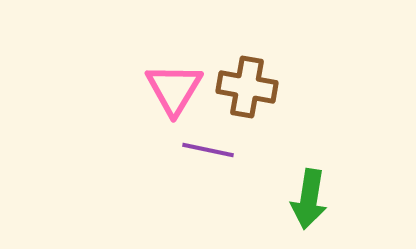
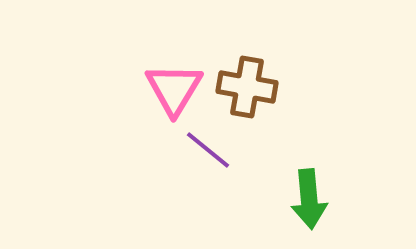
purple line: rotated 27 degrees clockwise
green arrow: rotated 14 degrees counterclockwise
